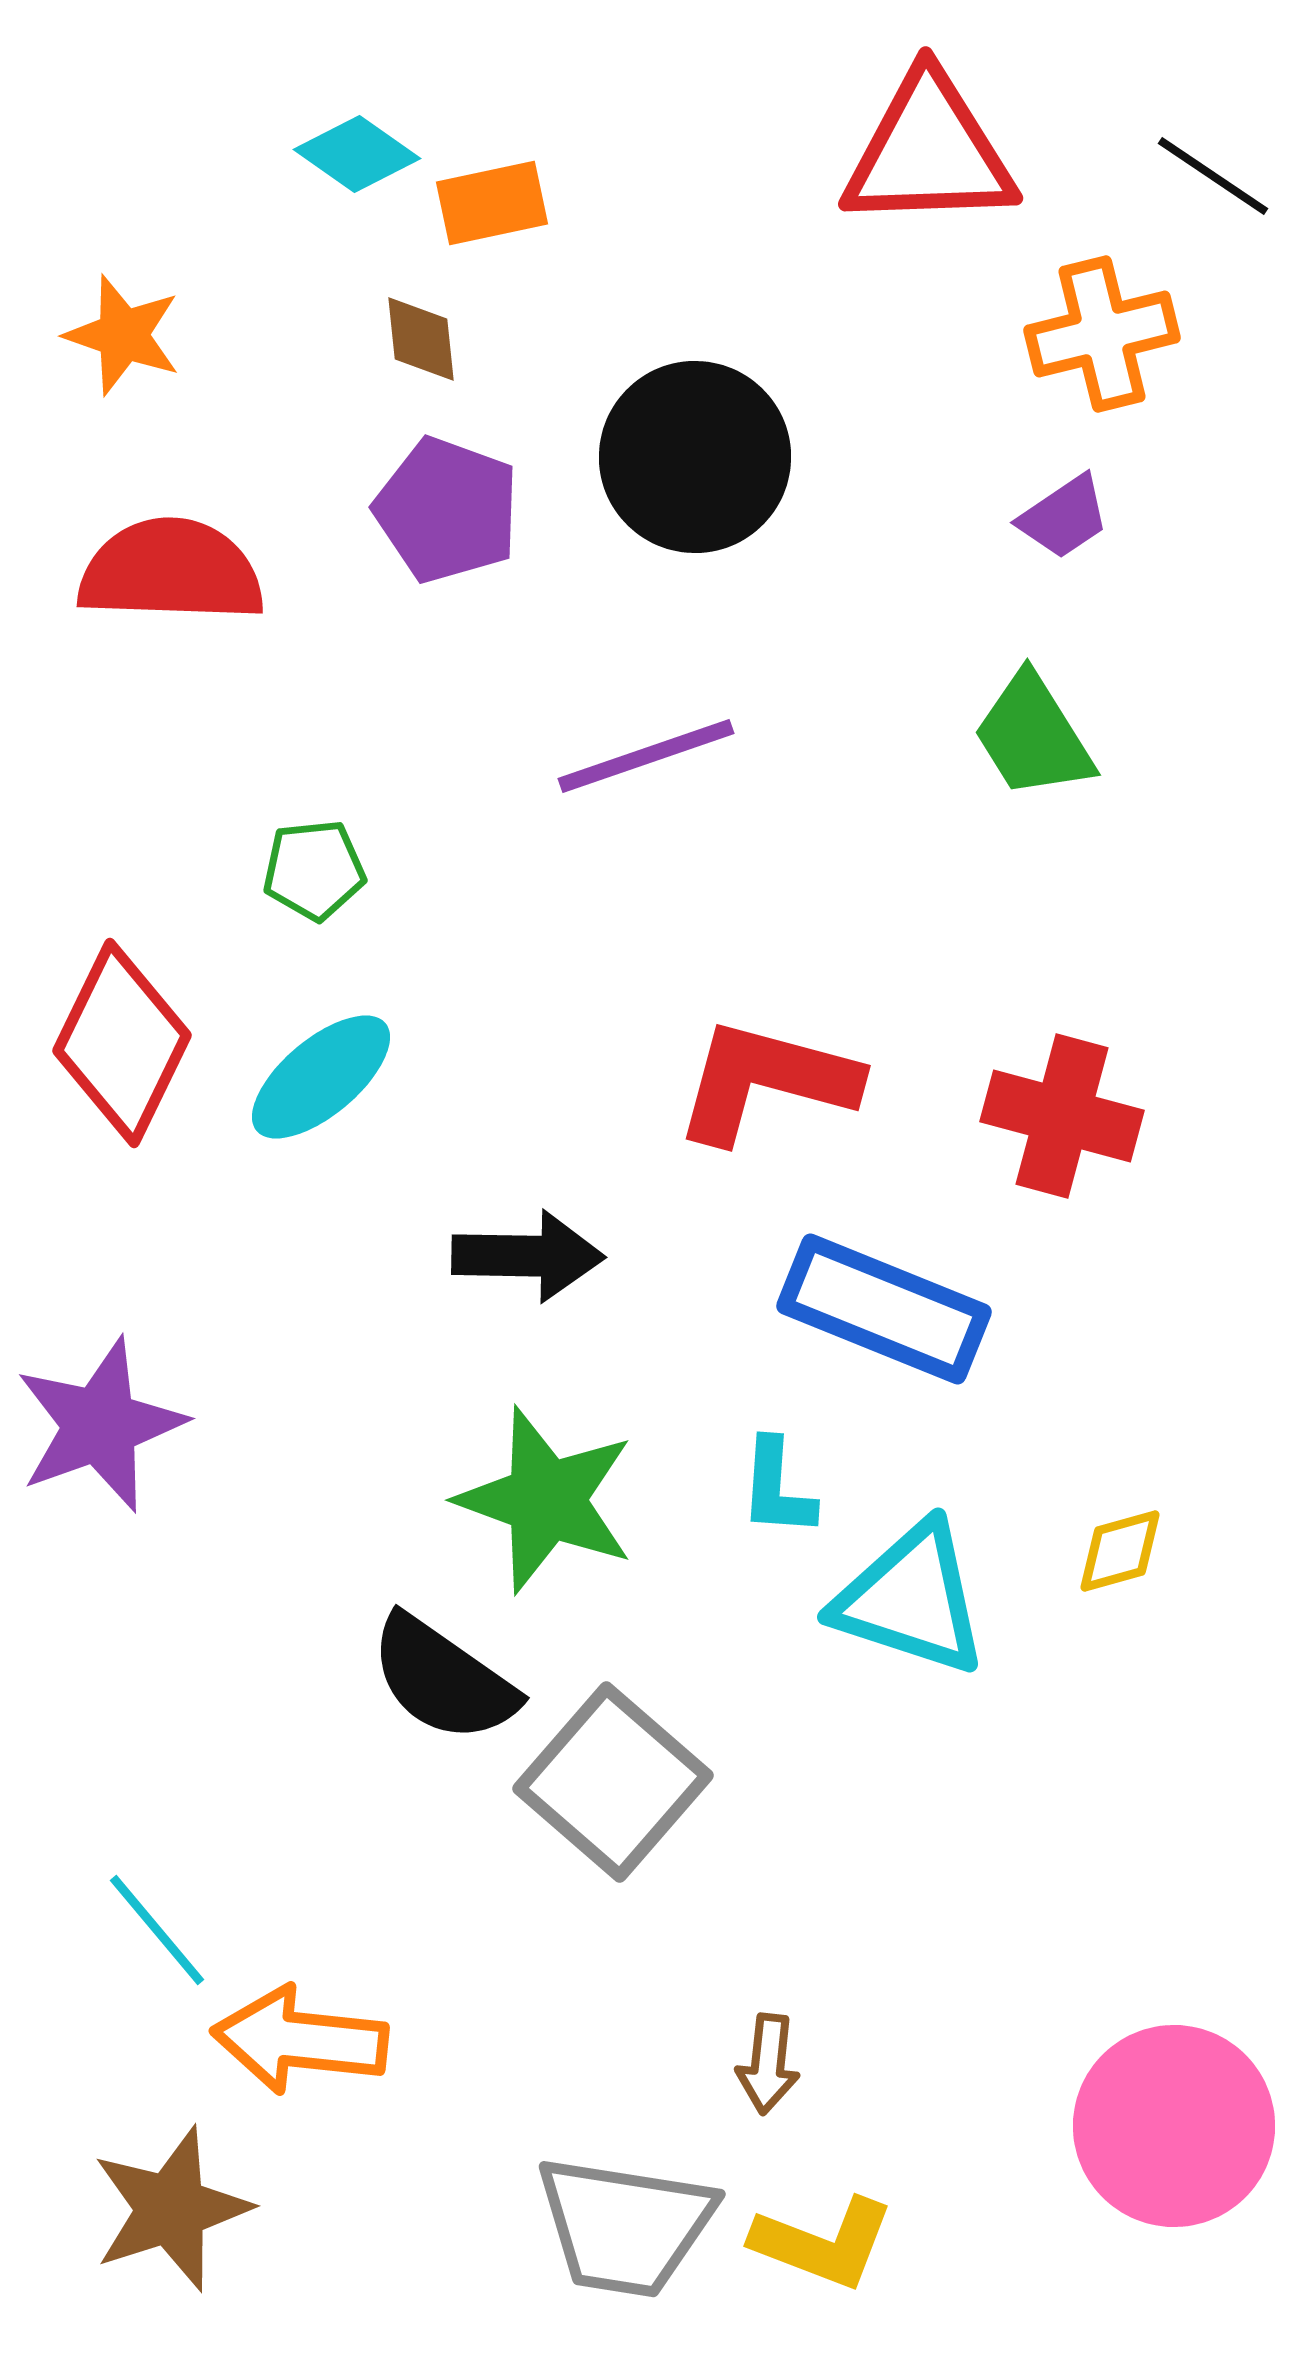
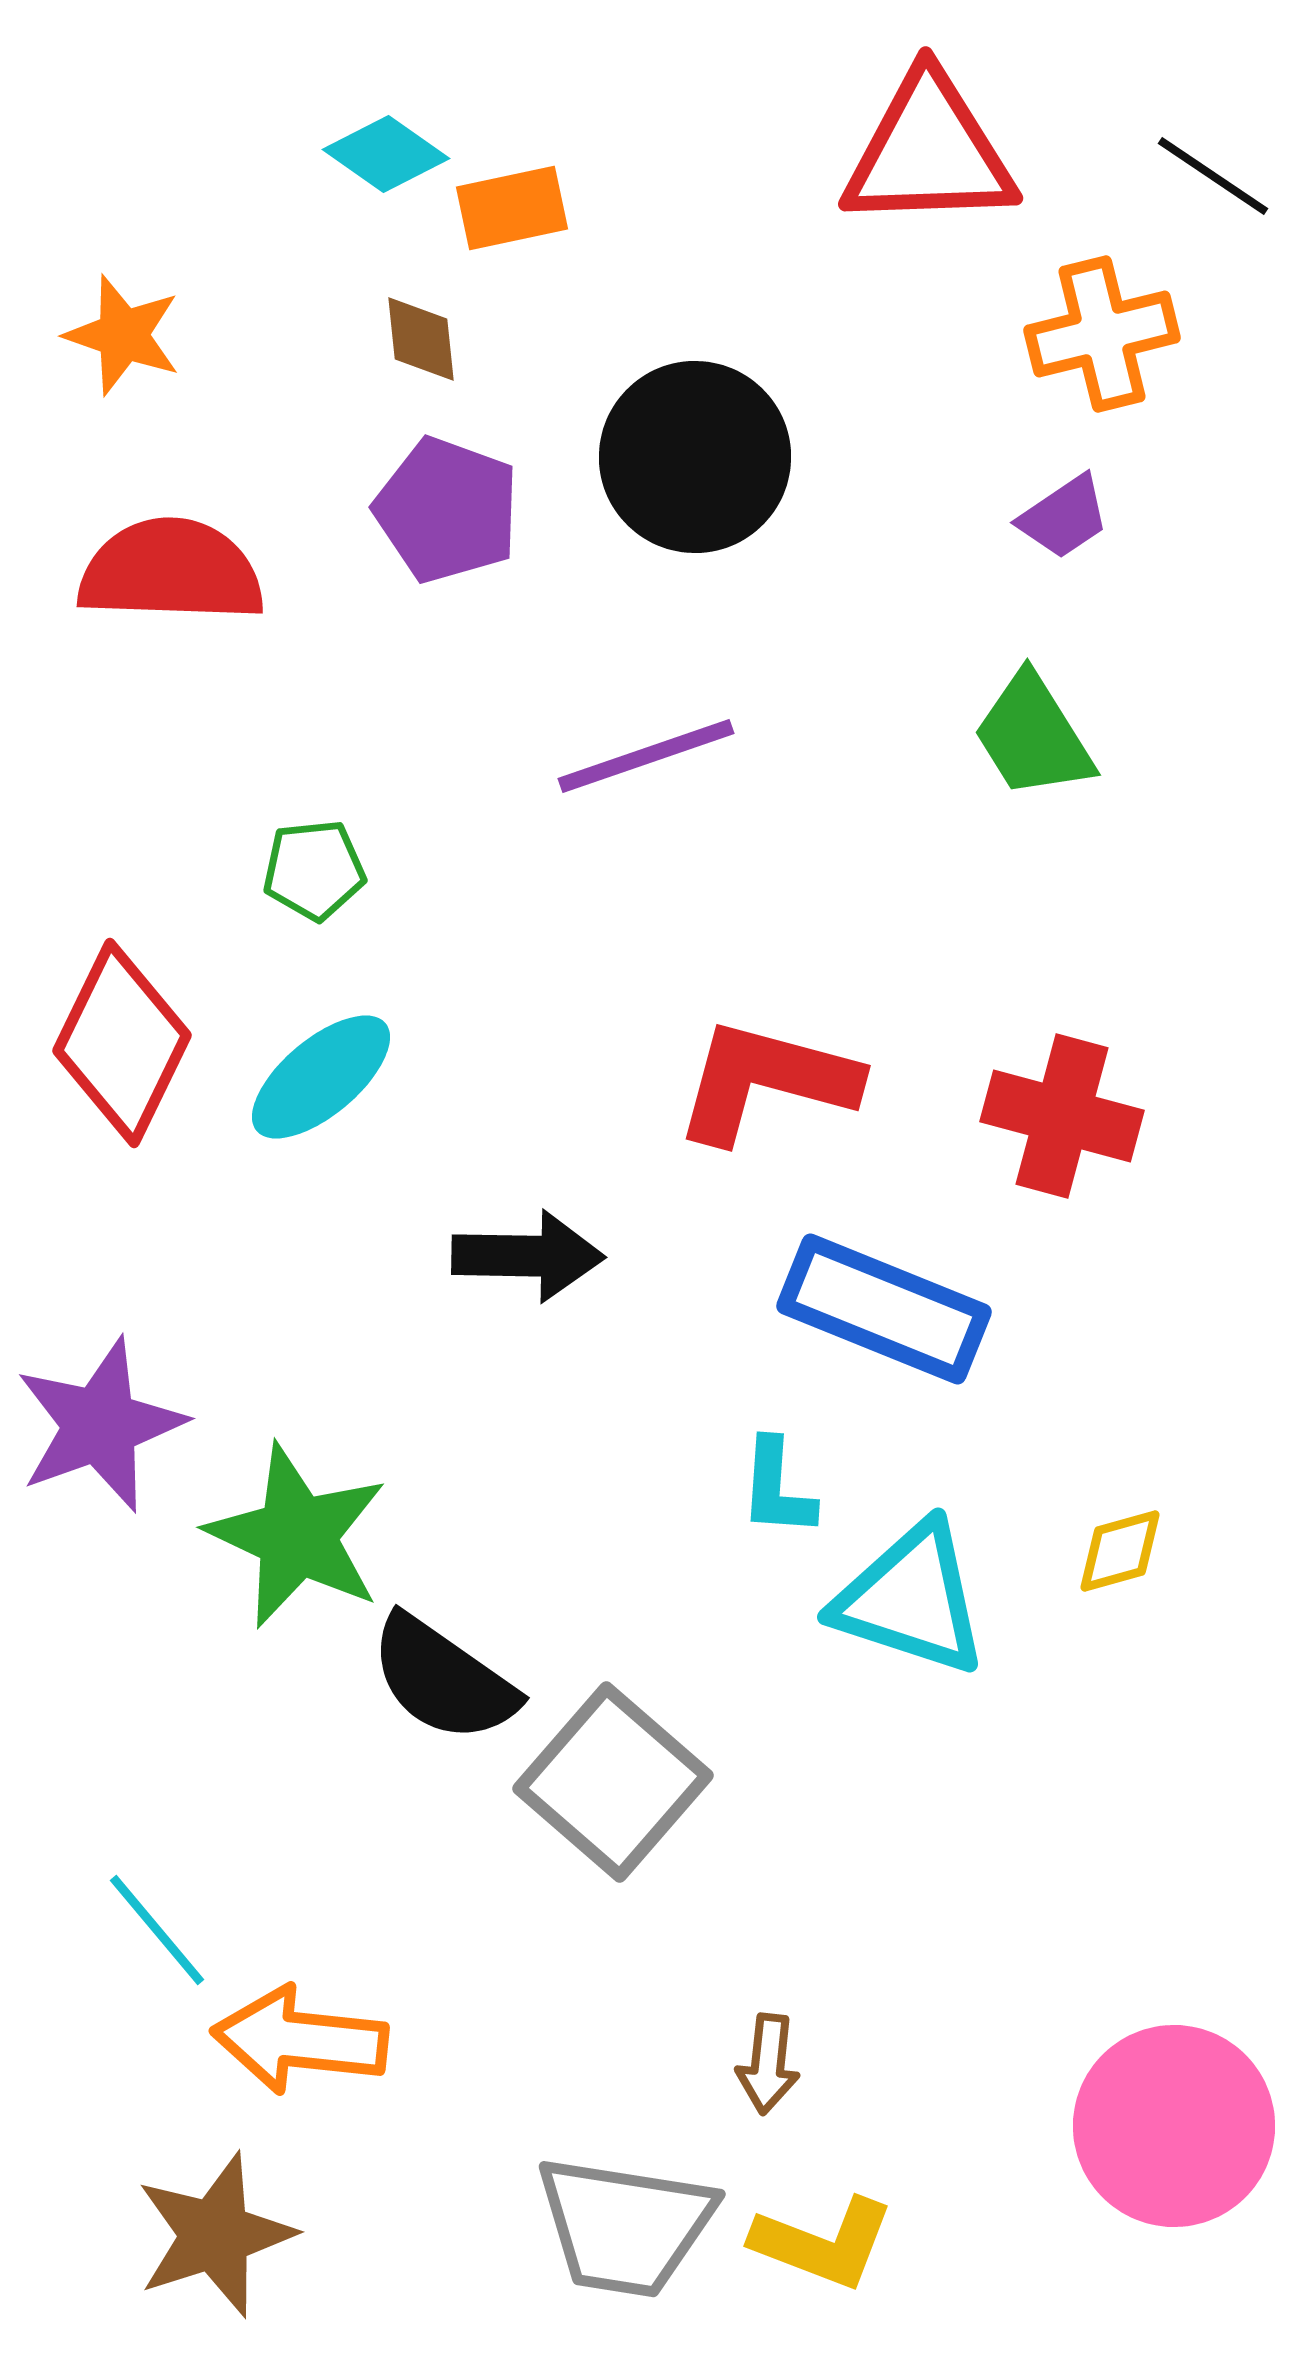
cyan diamond: moved 29 px right
orange rectangle: moved 20 px right, 5 px down
green star: moved 249 px left, 36 px down; rotated 5 degrees clockwise
brown star: moved 44 px right, 26 px down
